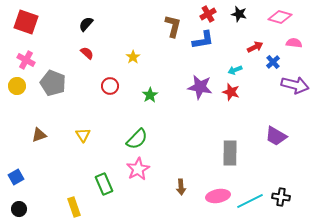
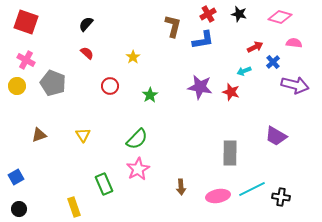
cyan arrow: moved 9 px right, 1 px down
cyan line: moved 2 px right, 12 px up
